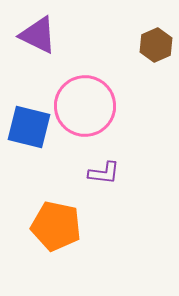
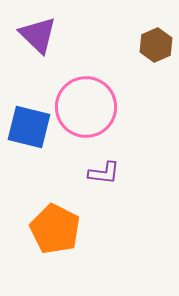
purple triangle: rotated 18 degrees clockwise
pink circle: moved 1 px right, 1 px down
orange pentagon: moved 1 px left, 3 px down; rotated 15 degrees clockwise
